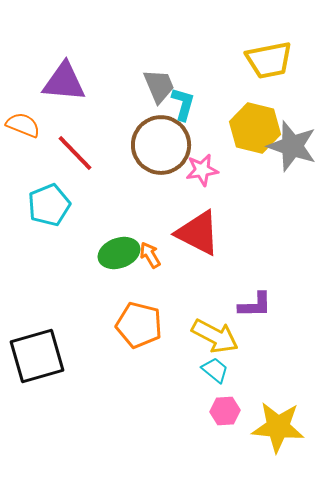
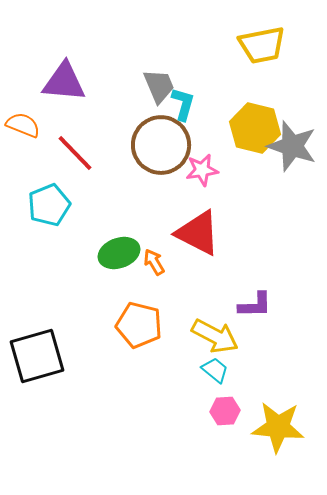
yellow trapezoid: moved 7 px left, 15 px up
orange arrow: moved 4 px right, 7 px down
